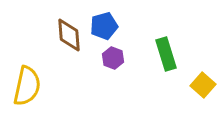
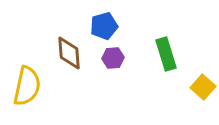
brown diamond: moved 18 px down
purple hexagon: rotated 25 degrees counterclockwise
yellow square: moved 2 px down
